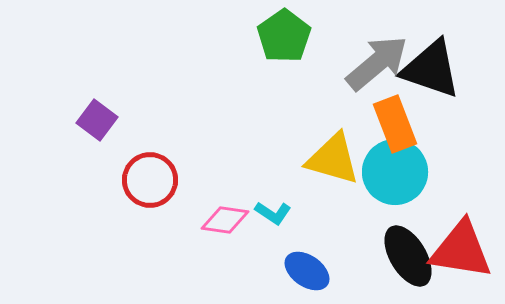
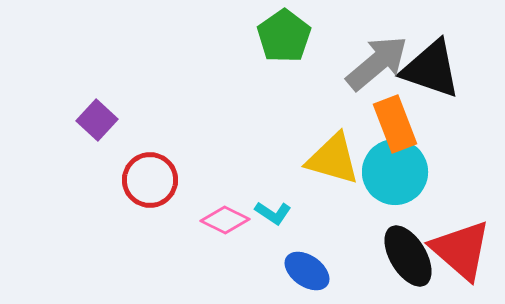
purple square: rotated 6 degrees clockwise
pink diamond: rotated 18 degrees clockwise
red triangle: rotated 32 degrees clockwise
